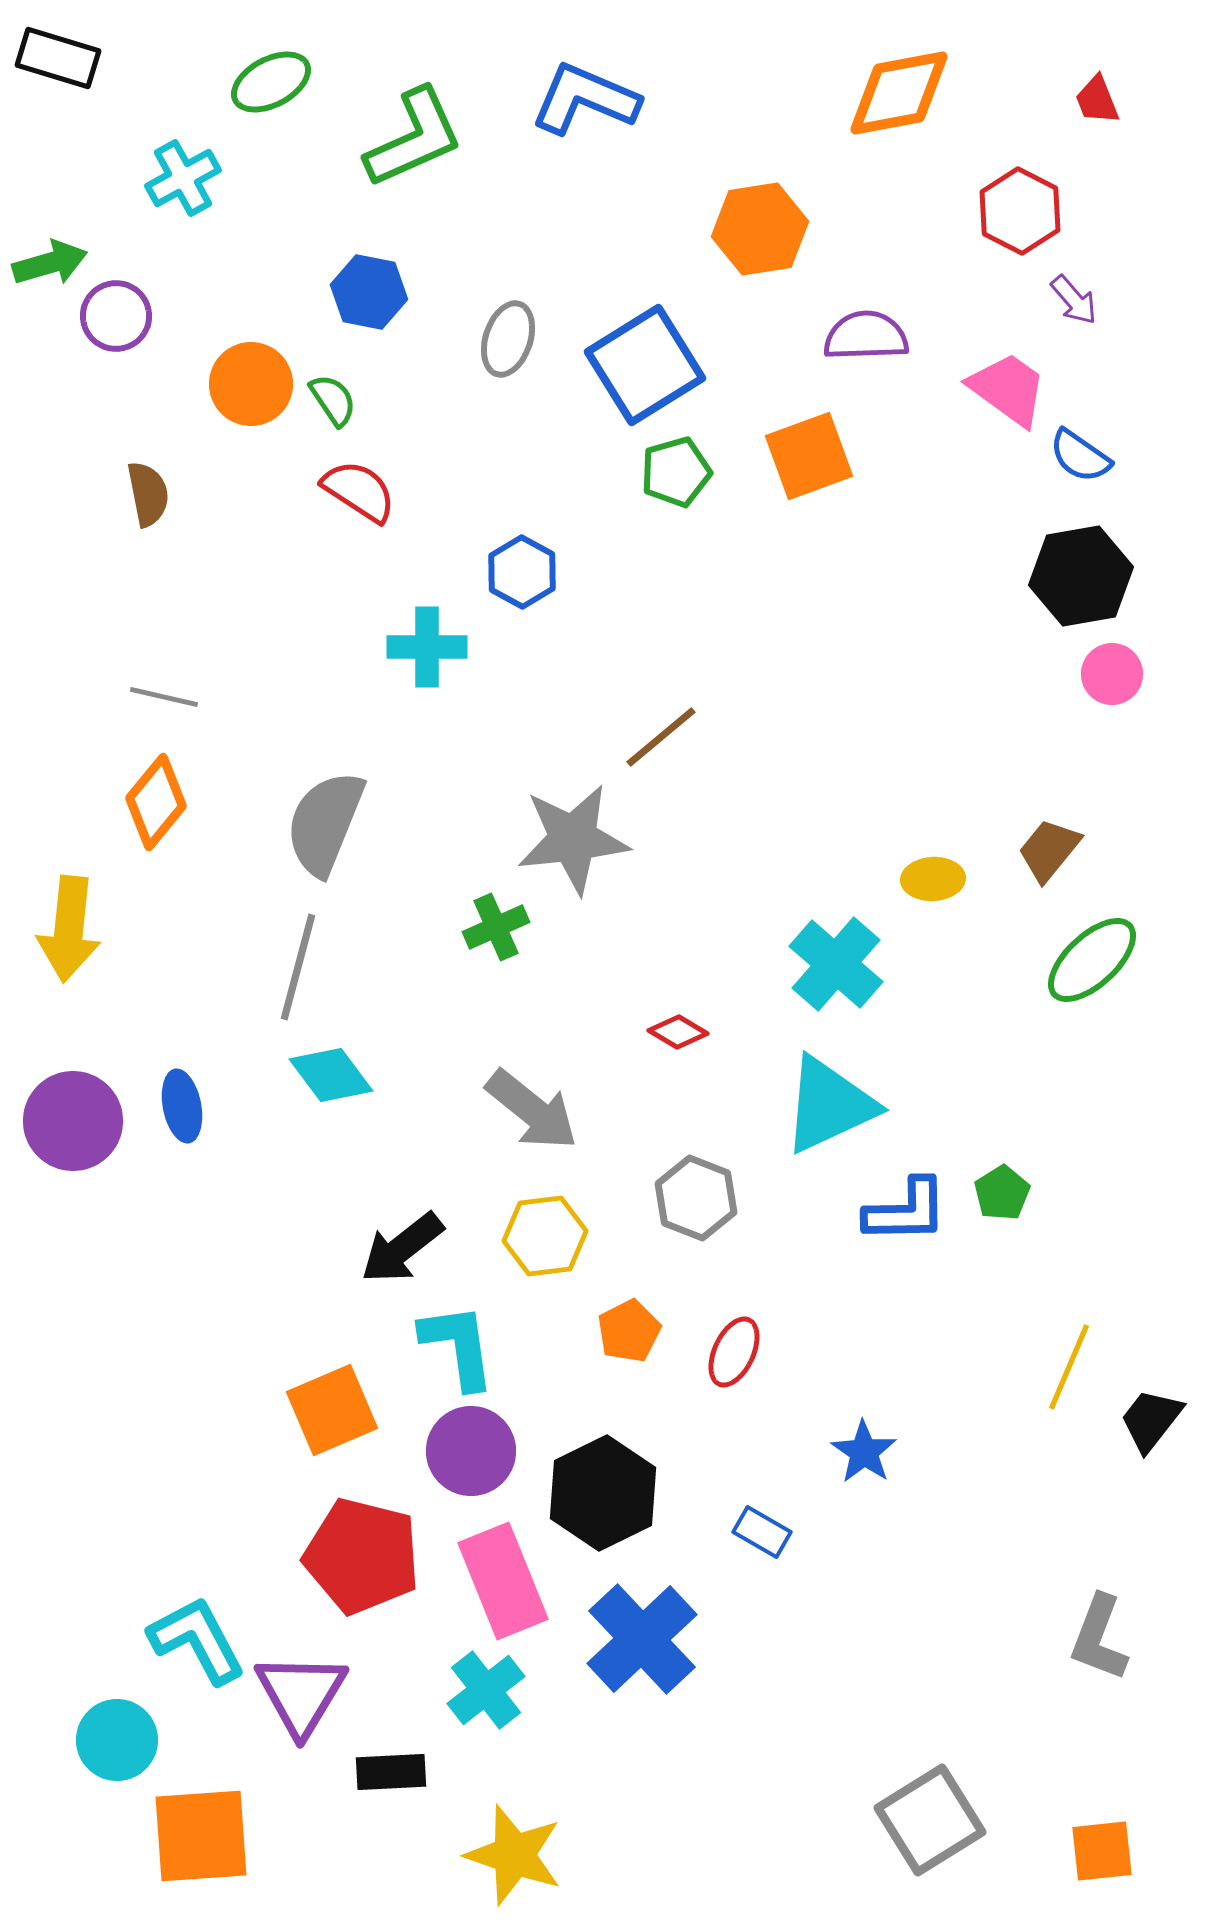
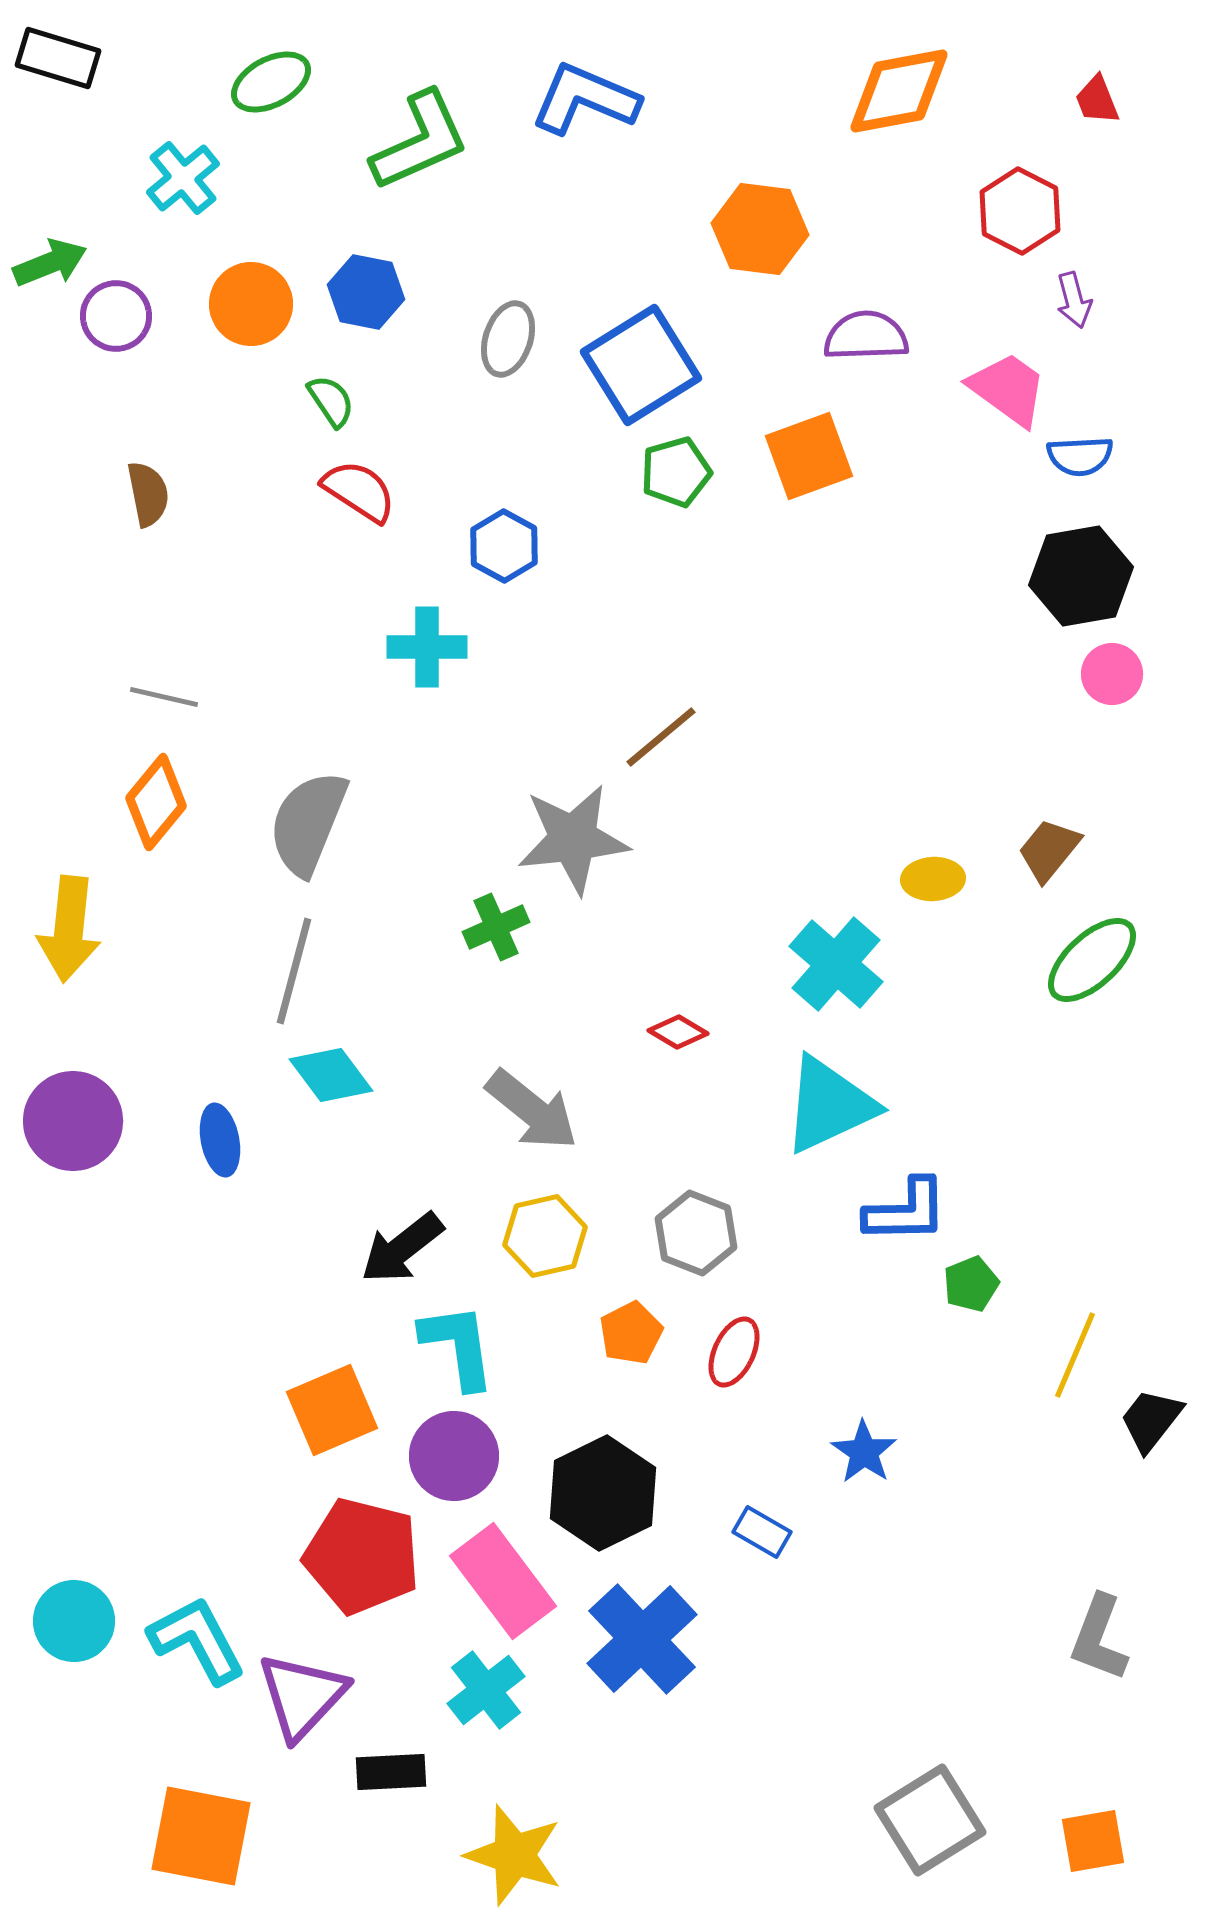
orange diamond at (899, 93): moved 2 px up
green L-shape at (414, 138): moved 6 px right, 3 px down
cyan cross at (183, 178): rotated 10 degrees counterclockwise
orange hexagon at (760, 229): rotated 16 degrees clockwise
green arrow at (50, 263): rotated 6 degrees counterclockwise
blue hexagon at (369, 292): moved 3 px left
purple arrow at (1074, 300): rotated 26 degrees clockwise
blue square at (645, 365): moved 4 px left
orange circle at (251, 384): moved 80 px up
green semicircle at (333, 400): moved 2 px left, 1 px down
blue semicircle at (1080, 456): rotated 38 degrees counterclockwise
blue hexagon at (522, 572): moved 18 px left, 26 px up
gray semicircle at (325, 823): moved 17 px left
gray line at (298, 967): moved 4 px left, 4 px down
blue ellipse at (182, 1106): moved 38 px right, 34 px down
green pentagon at (1002, 1193): moved 31 px left, 91 px down; rotated 10 degrees clockwise
gray hexagon at (696, 1198): moved 35 px down
yellow hexagon at (545, 1236): rotated 6 degrees counterclockwise
orange pentagon at (629, 1331): moved 2 px right, 2 px down
yellow line at (1069, 1367): moved 6 px right, 12 px up
purple circle at (471, 1451): moved 17 px left, 5 px down
pink rectangle at (503, 1581): rotated 15 degrees counterclockwise
purple triangle at (301, 1694): moved 1 px right, 2 px down; rotated 12 degrees clockwise
cyan circle at (117, 1740): moved 43 px left, 119 px up
orange square at (201, 1836): rotated 15 degrees clockwise
orange square at (1102, 1851): moved 9 px left, 10 px up; rotated 4 degrees counterclockwise
